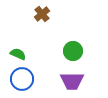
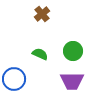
green semicircle: moved 22 px right
blue circle: moved 8 px left
